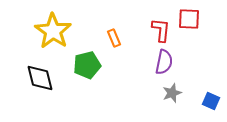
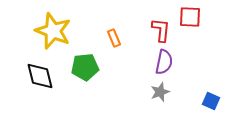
red square: moved 1 px right, 2 px up
yellow star: rotated 12 degrees counterclockwise
green pentagon: moved 2 px left, 2 px down; rotated 8 degrees clockwise
black diamond: moved 2 px up
gray star: moved 12 px left, 1 px up
